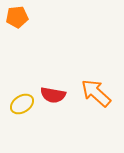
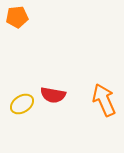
orange arrow: moved 8 px right, 7 px down; rotated 24 degrees clockwise
